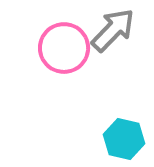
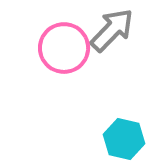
gray arrow: moved 1 px left
